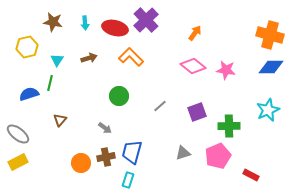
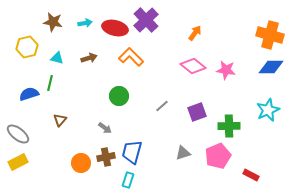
cyan arrow: rotated 96 degrees counterclockwise
cyan triangle: moved 2 px up; rotated 48 degrees counterclockwise
gray line: moved 2 px right
